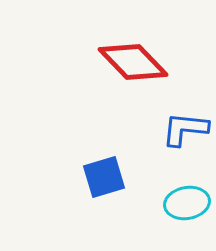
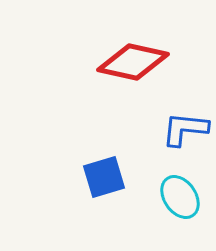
red diamond: rotated 34 degrees counterclockwise
cyan ellipse: moved 7 px left, 6 px up; rotated 66 degrees clockwise
